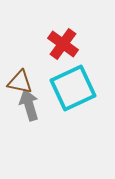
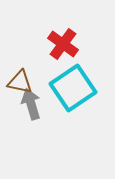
cyan square: rotated 9 degrees counterclockwise
gray arrow: moved 2 px right, 1 px up
